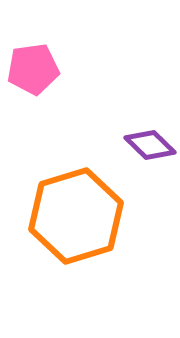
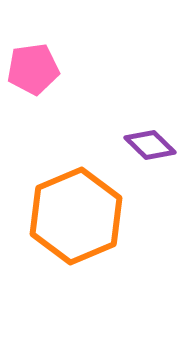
orange hexagon: rotated 6 degrees counterclockwise
